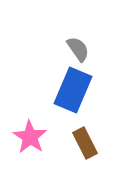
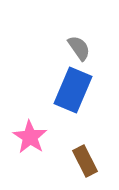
gray semicircle: moved 1 px right, 1 px up
brown rectangle: moved 18 px down
